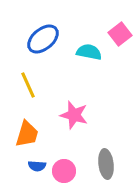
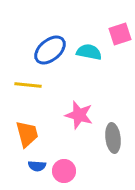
pink square: rotated 20 degrees clockwise
blue ellipse: moved 7 px right, 11 px down
yellow line: rotated 60 degrees counterclockwise
pink star: moved 5 px right
orange trapezoid: rotated 32 degrees counterclockwise
gray ellipse: moved 7 px right, 26 px up
